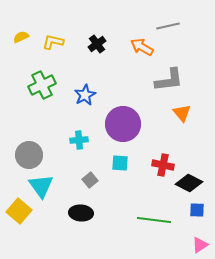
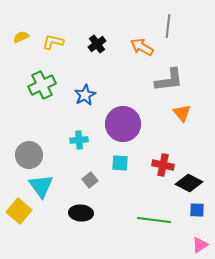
gray line: rotated 70 degrees counterclockwise
